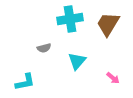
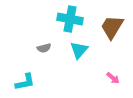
cyan cross: rotated 20 degrees clockwise
brown trapezoid: moved 4 px right, 3 px down
cyan triangle: moved 2 px right, 11 px up
